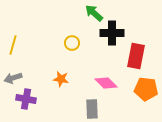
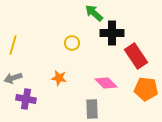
red rectangle: rotated 45 degrees counterclockwise
orange star: moved 2 px left, 1 px up
